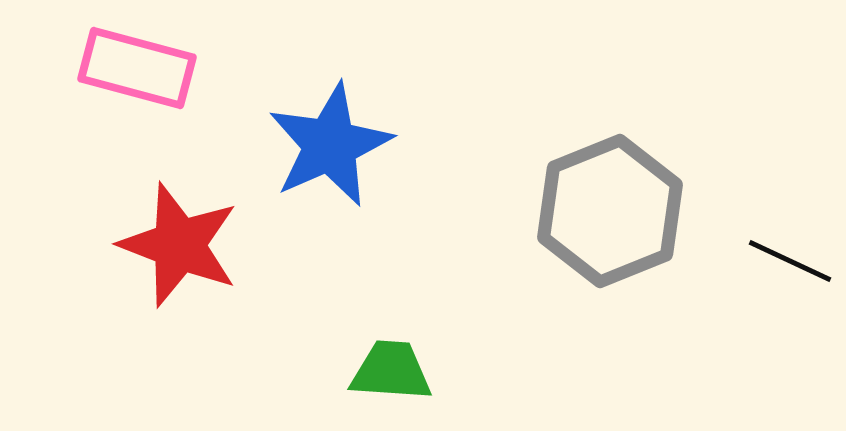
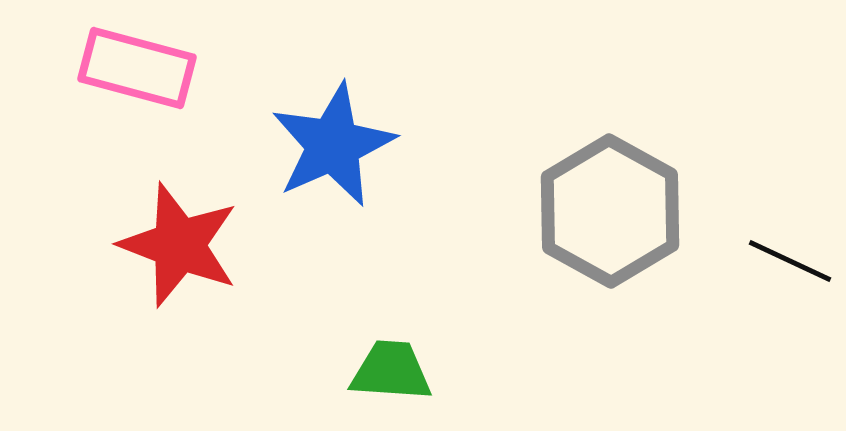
blue star: moved 3 px right
gray hexagon: rotated 9 degrees counterclockwise
